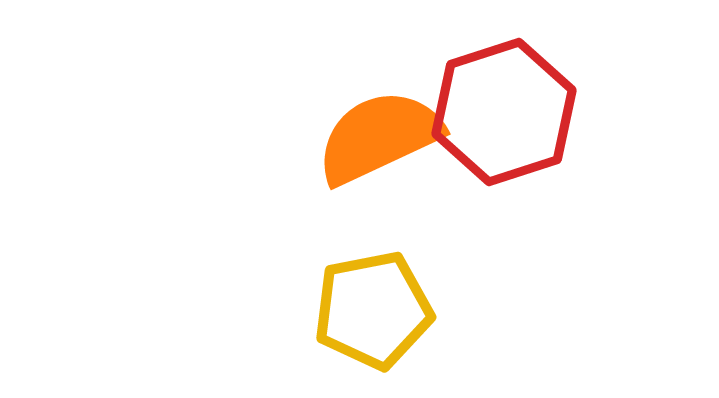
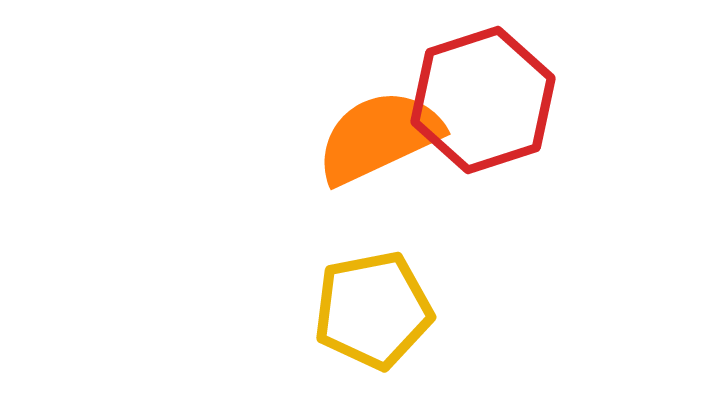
red hexagon: moved 21 px left, 12 px up
